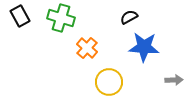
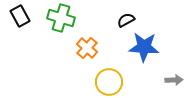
black semicircle: moved 3 px left, 3 px down
